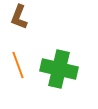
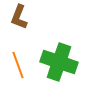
green cross: moved 7 px up; rotated 6 degrees clockwise
